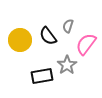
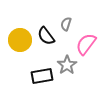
gray semicircle: moved 2 px left, 2 px up
black semicircle: moved 2 px left
